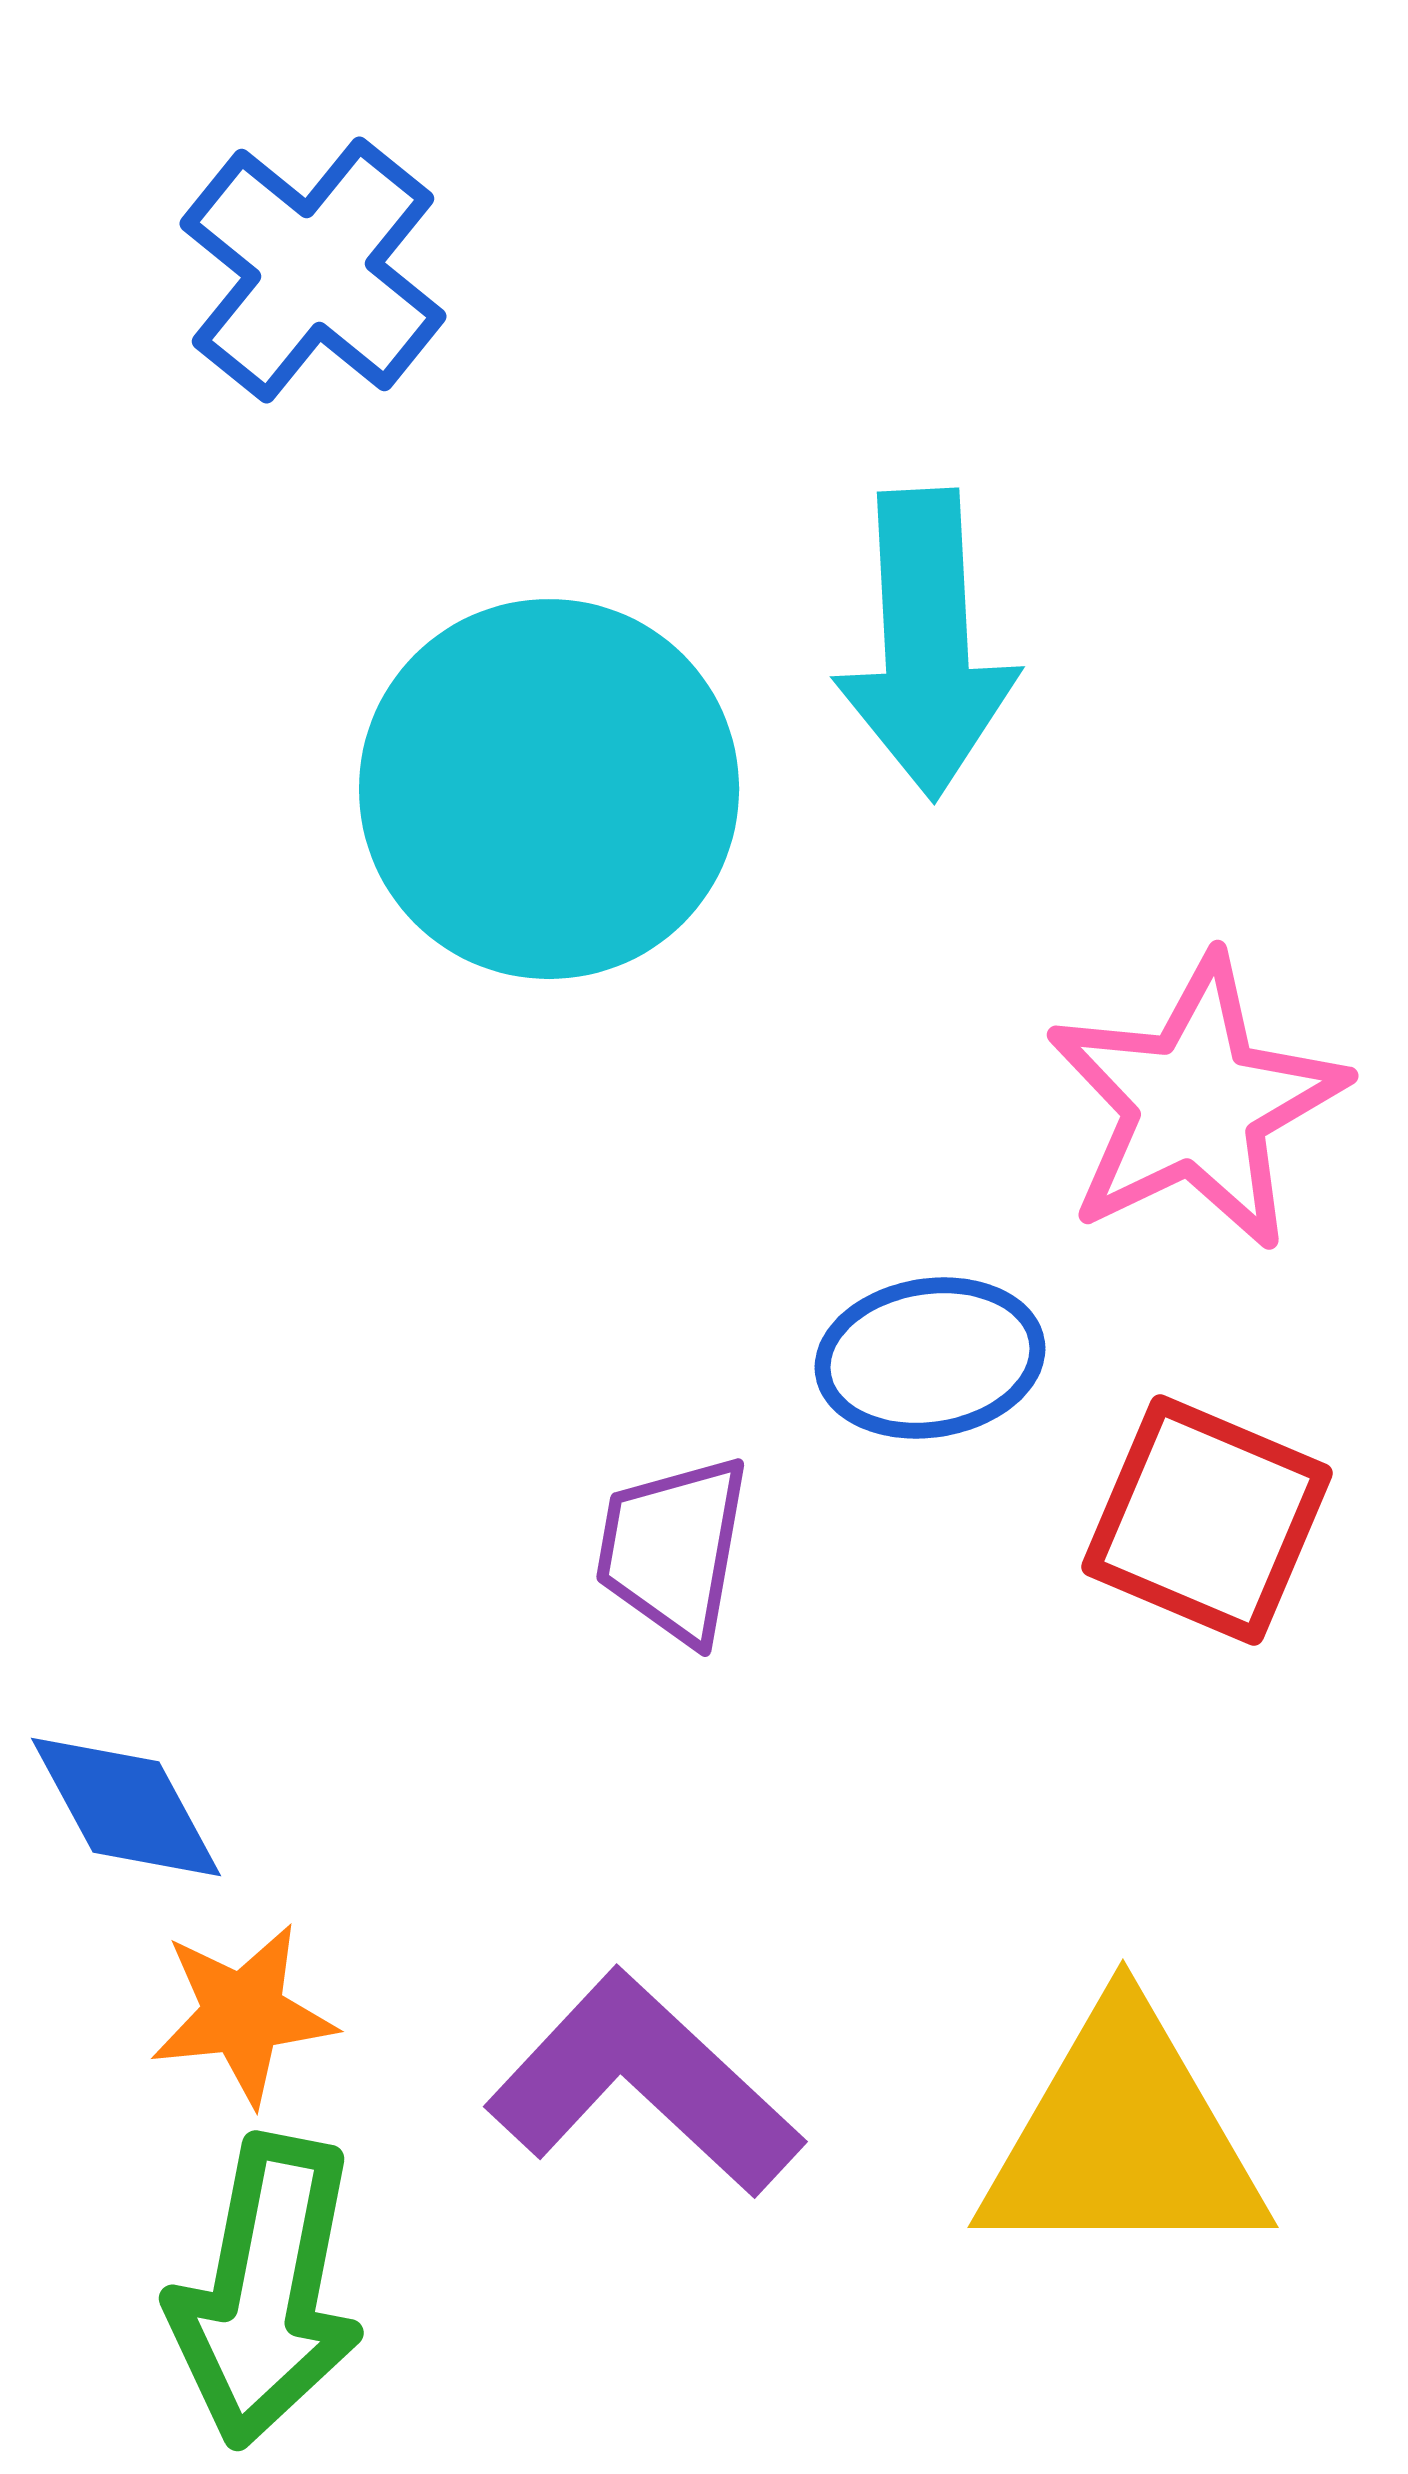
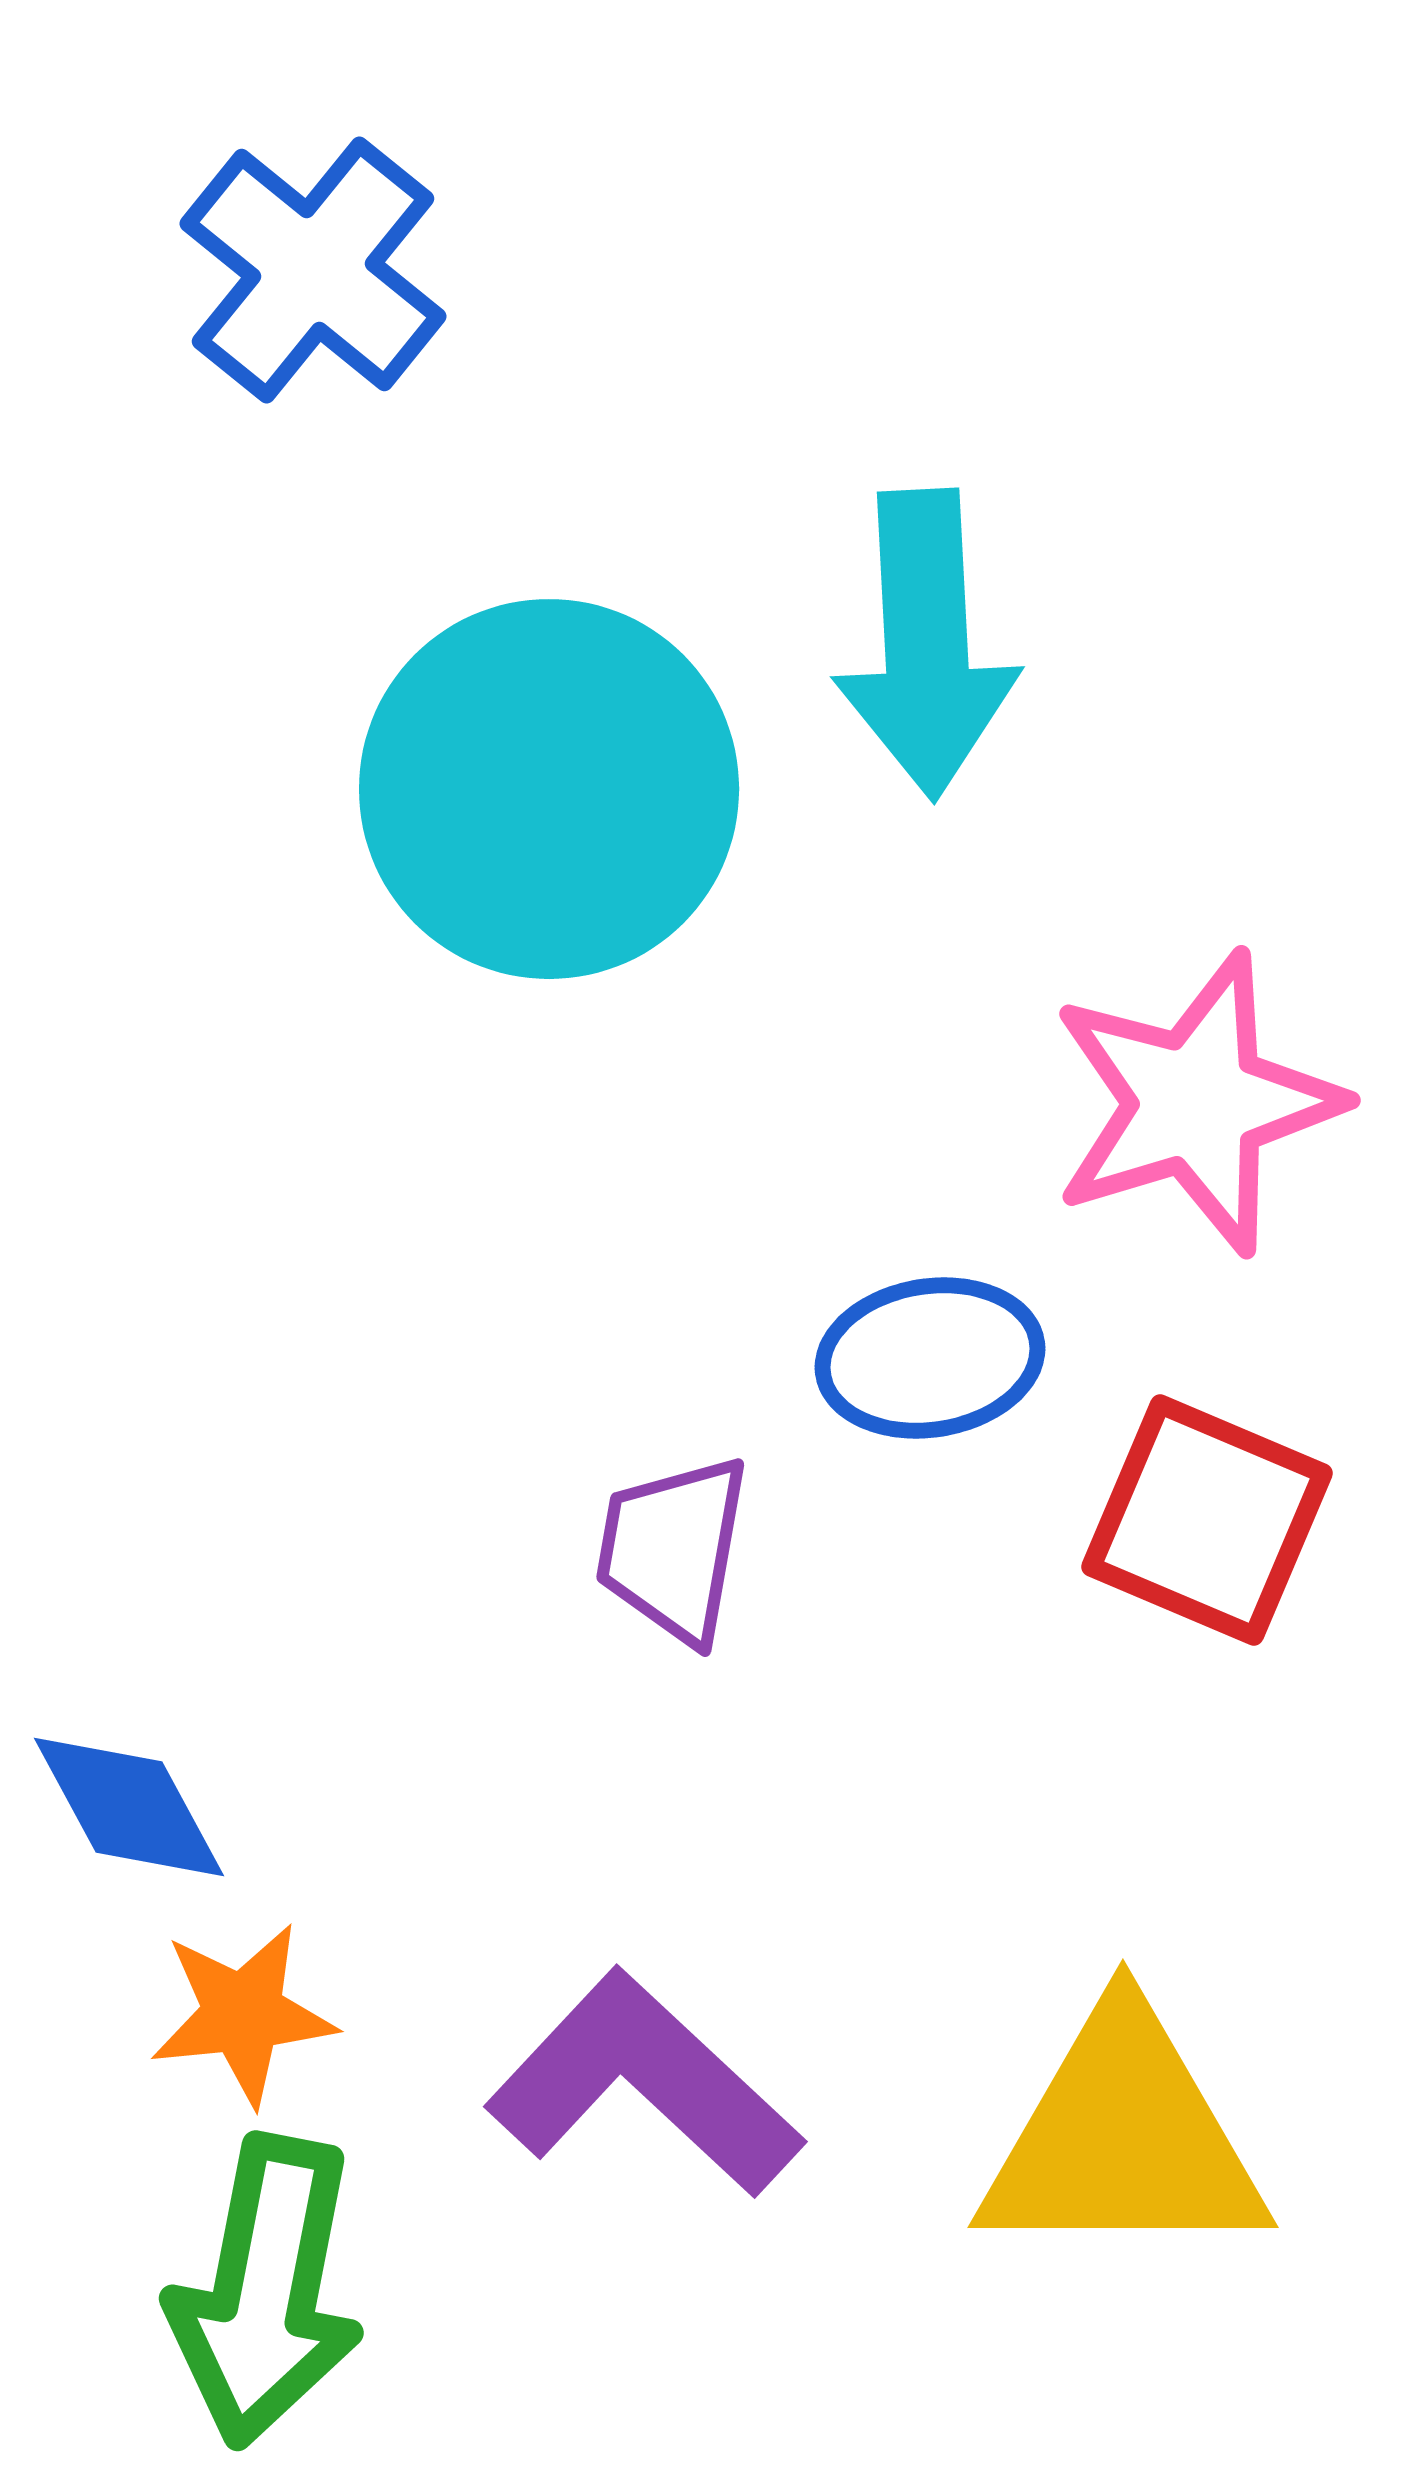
pink star: rotated 9 degrees clockwise
blue diamond: moved 3 px right
